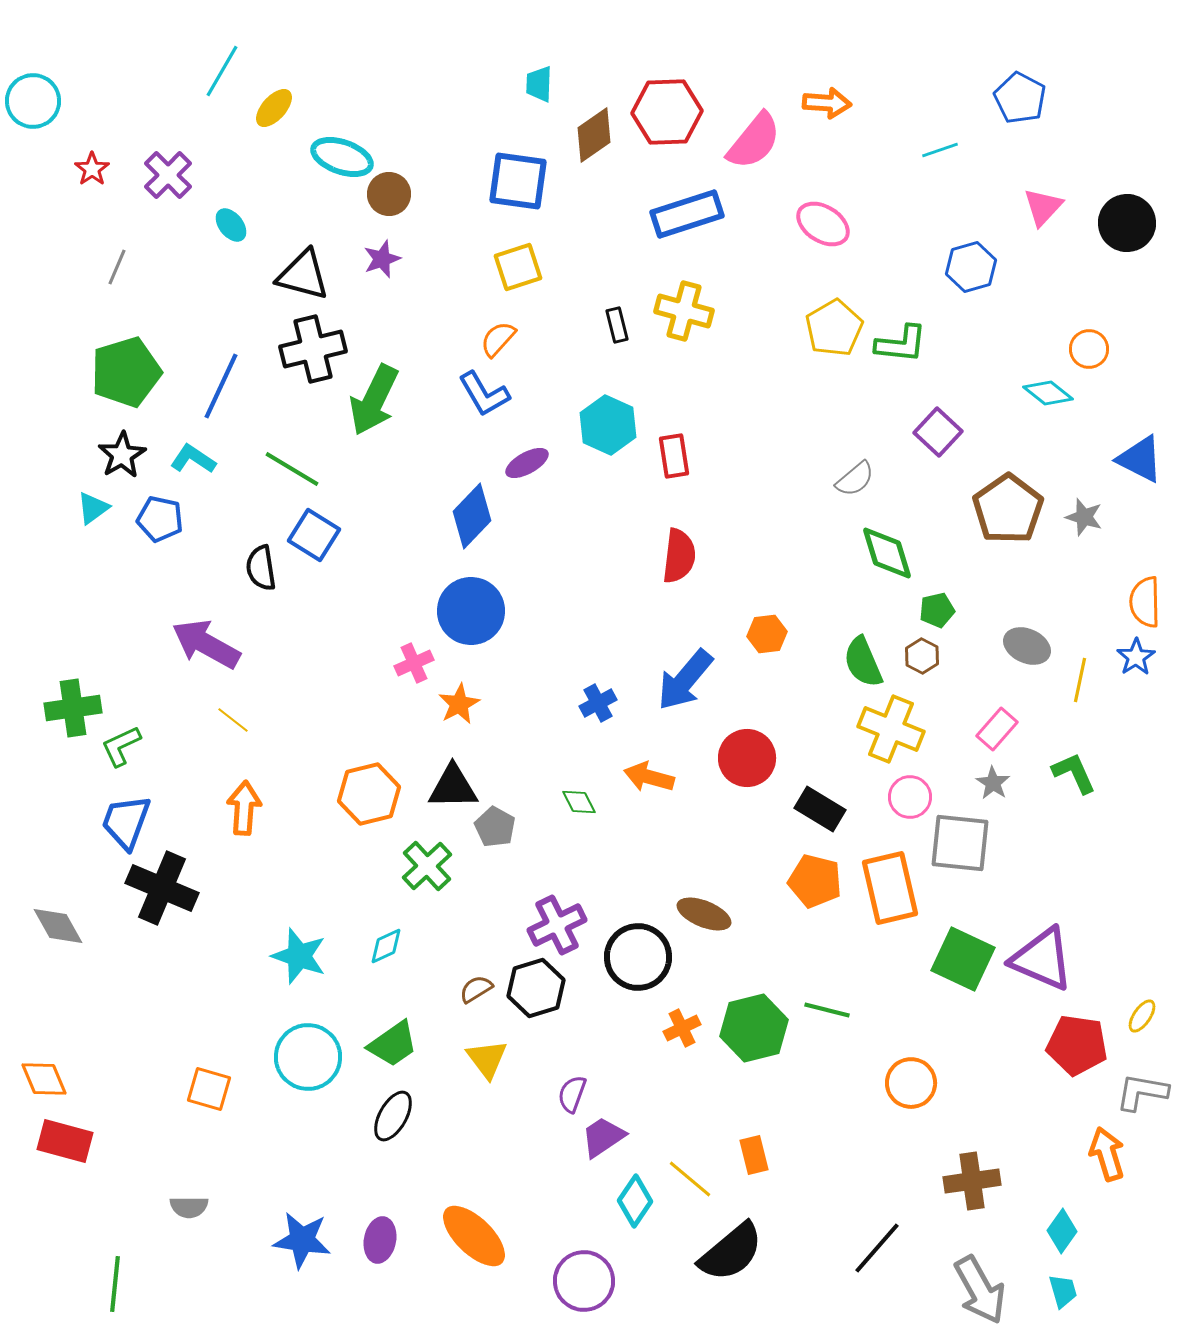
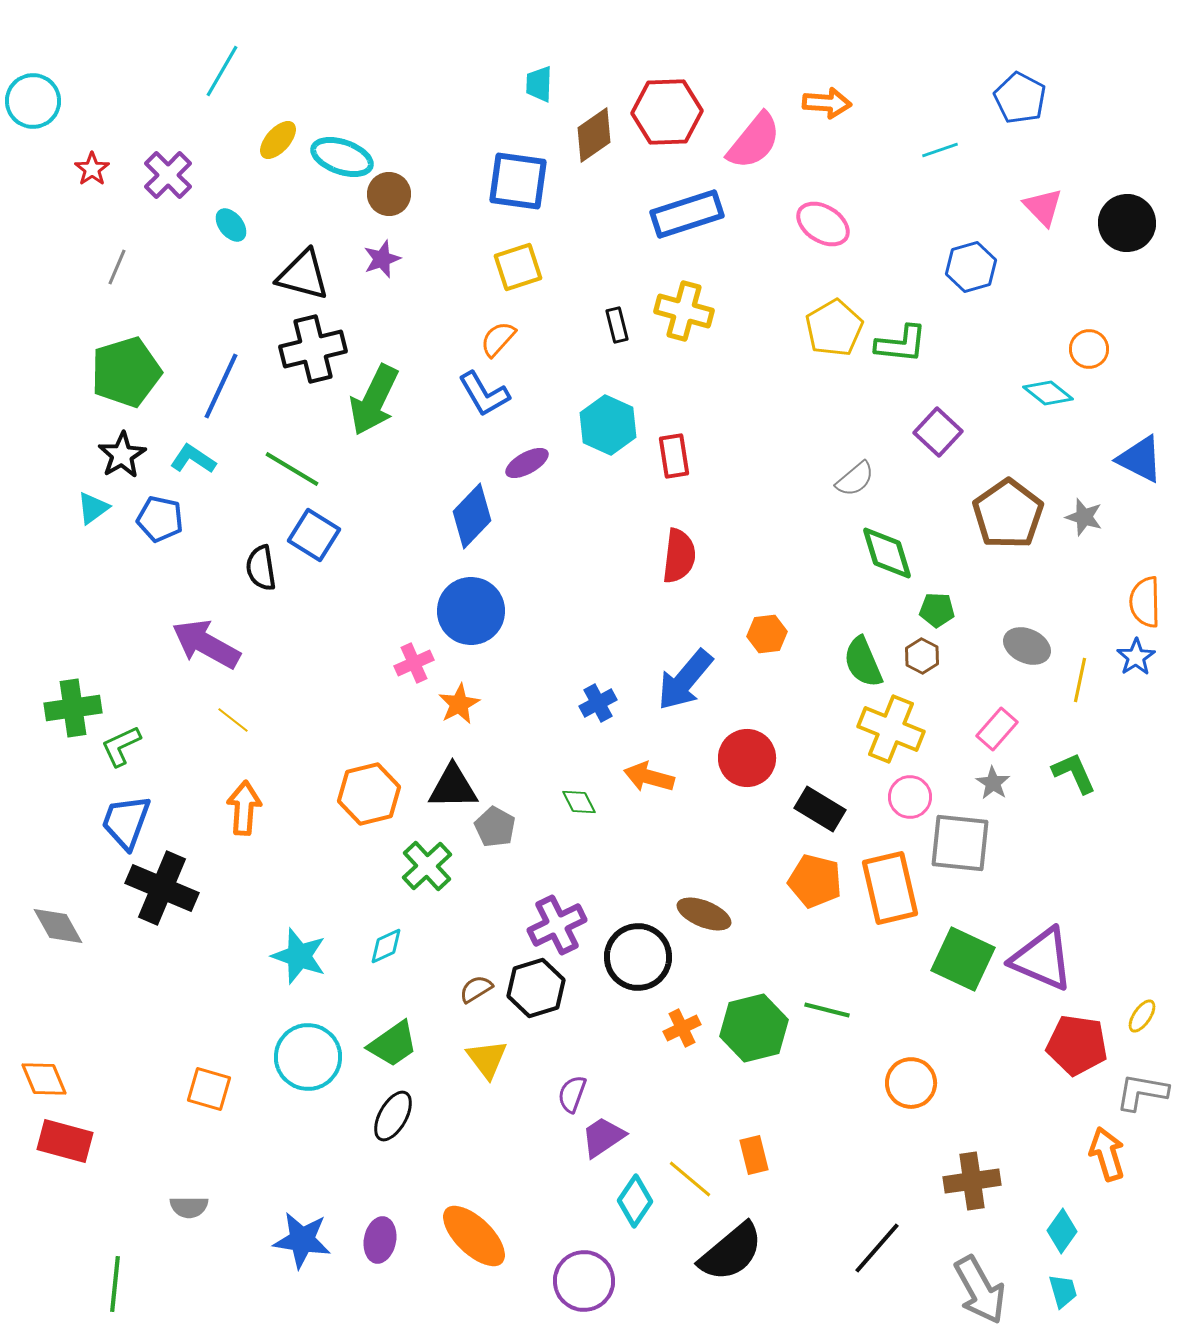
yellow ellipse at (274, 108): moved 4 px right, 32 px down
pink triangle at (1043, 207): rotated 27 degrees counterclockwise
brown pentagon at (1008, 509): moved 5 px down
green pentagon at (937, 610): rotated 16 degrees clockwise
